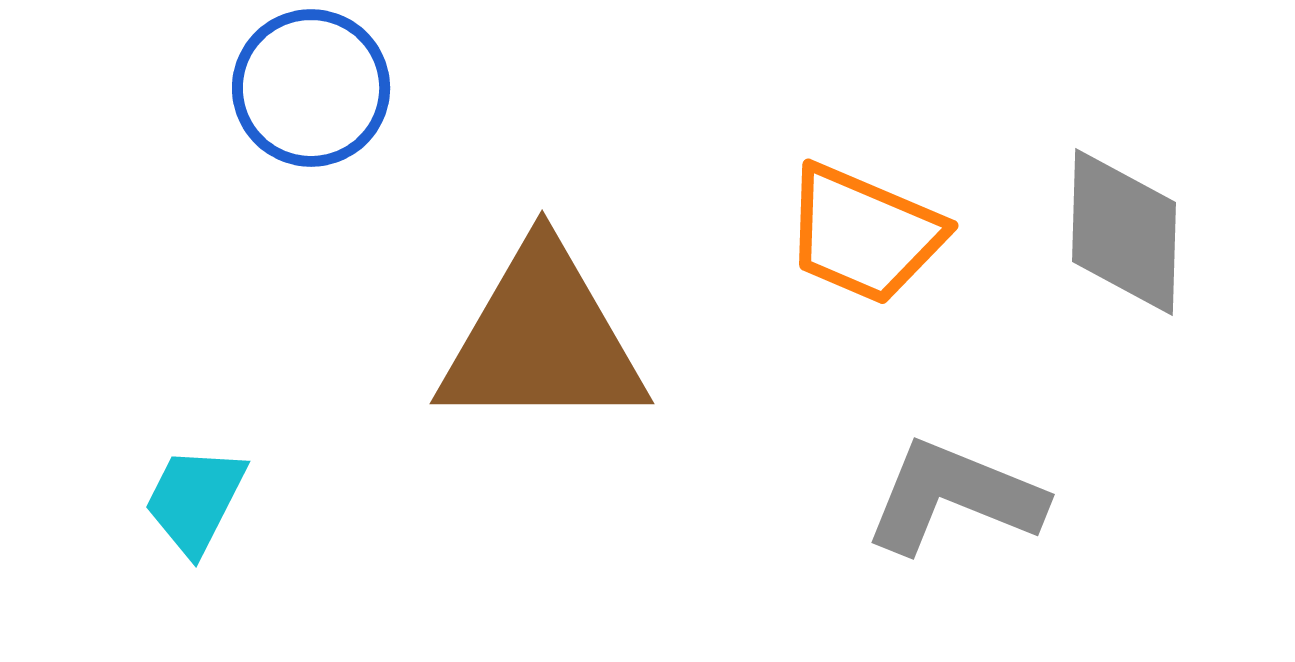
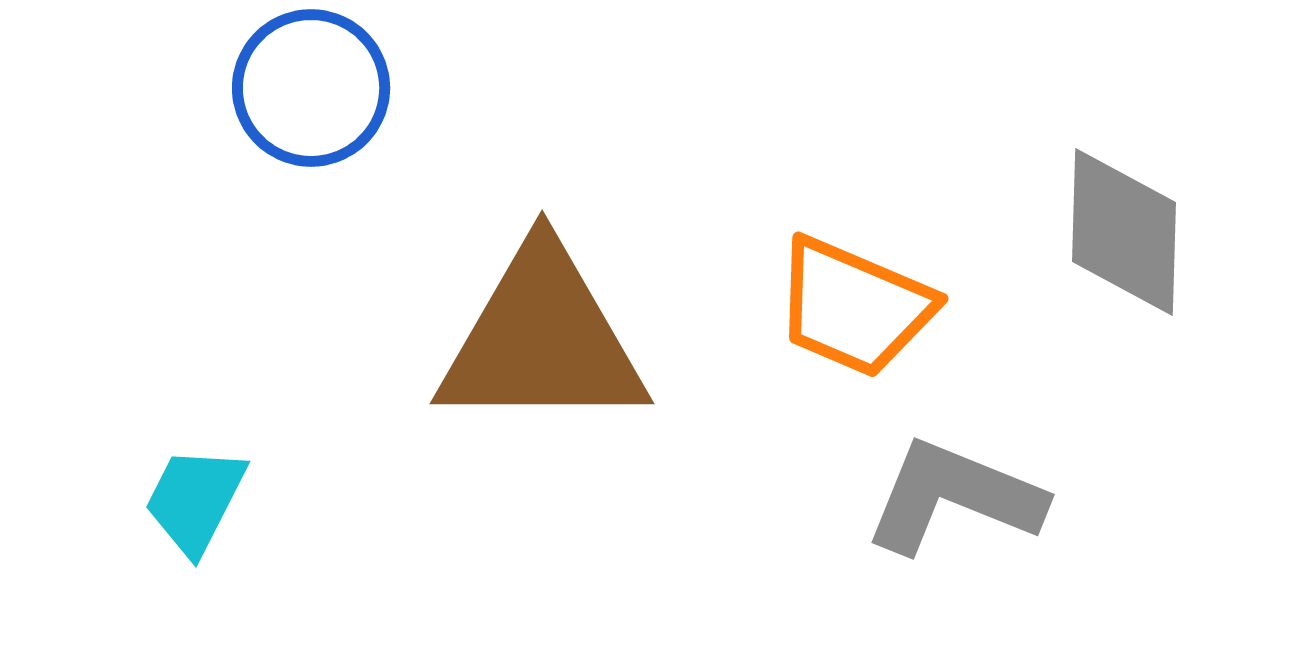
orange trapezoid: moved 10 px left, 73 px down
